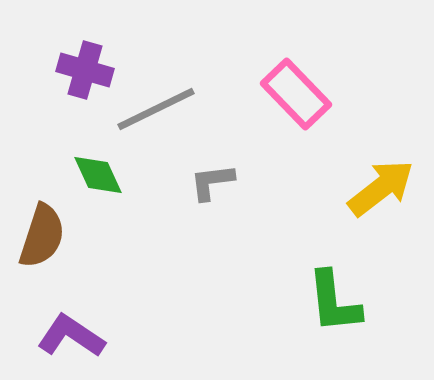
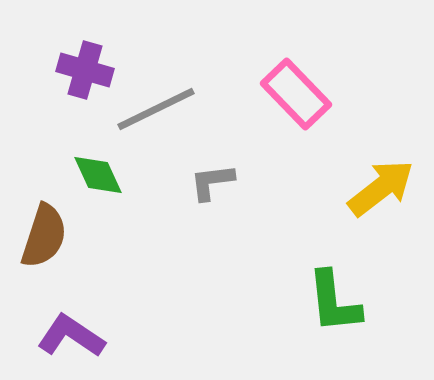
brown semicircle: moved 2 px right
